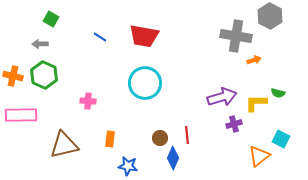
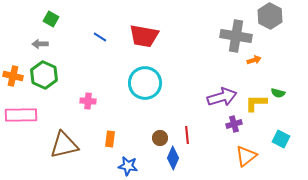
orange triangle: moved 13 px left
